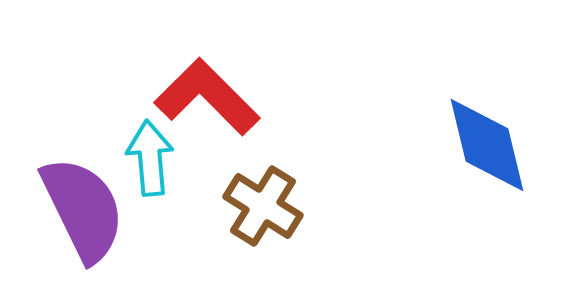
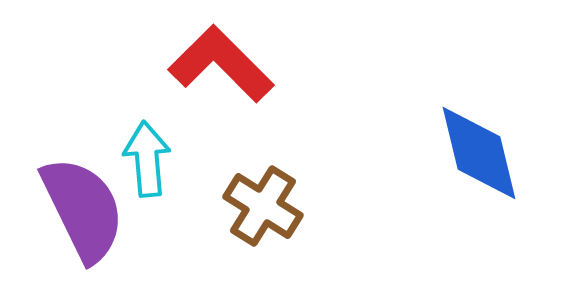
red L-shape: moved 14 px right, 33 px up
blue diamond: moved 8 px left, 8 px down
cyan arrow: moved 3 px left, 1 px down
